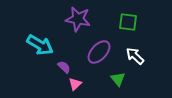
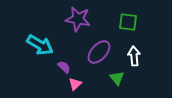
white arrow: moved 1 px left; rotated 42 degrees clockwise
green triangle: moved 1 px left, 1 px up
